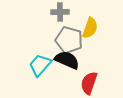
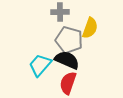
red semicircle: moved 21 px left
